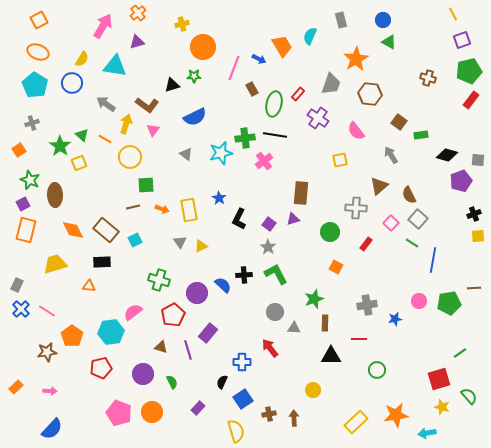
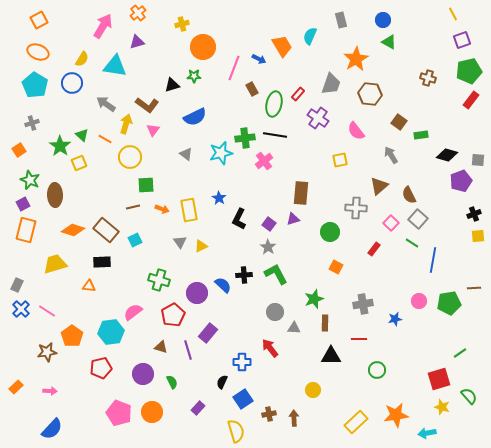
orange diamond at (73, 230): rotated 45 degrees counterclockwise
red rectangle at (366, 244): moved 8 px right, 5 px down
gray cross at (367, 305): moved 4 px left, 1 px up
